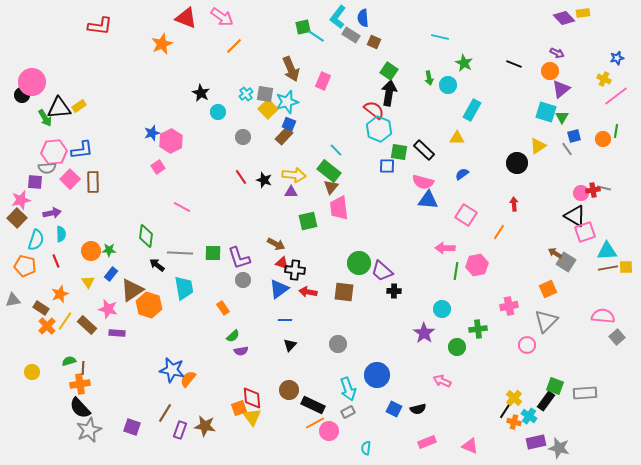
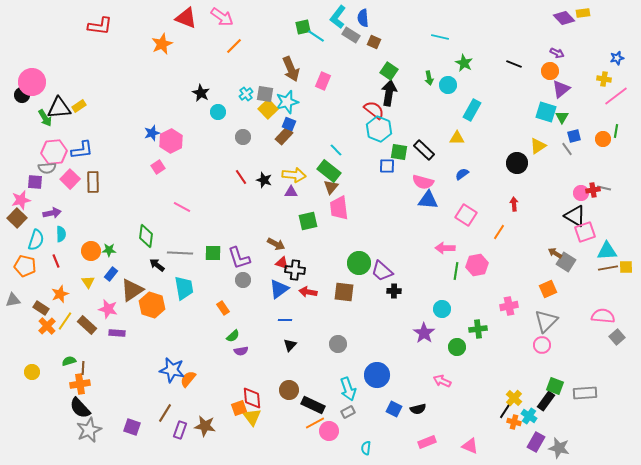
yellow cross at (604, 79): rotated 16 degrees counterclockwise
orange hexagon at (149, 305): moved 3 px right
pink circle at (527, 345): moved 15 px right
purple rectangle at (536, 442): rotated 48 degrees counterclockwise
